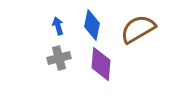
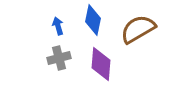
blue diamond: moved 1 px right, 5 px up
